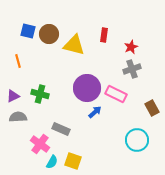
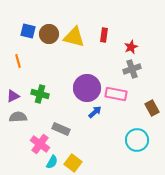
yellow triangle: moved 8 px up
pink rectangle: rotated 15 degrees counterclockwise
yellow square: moved 2 px down; rotated 18 degrees clockwise
